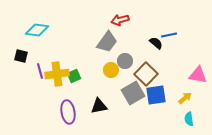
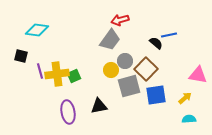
gray trapezoid: moved 3 px right, 2 px up
brown square: moved 5 px up
gray square: moved 4 px left, 7 px up; rotated 15 degrees clockwise
cyan semicircle: rotated 96 degrees clockwise
